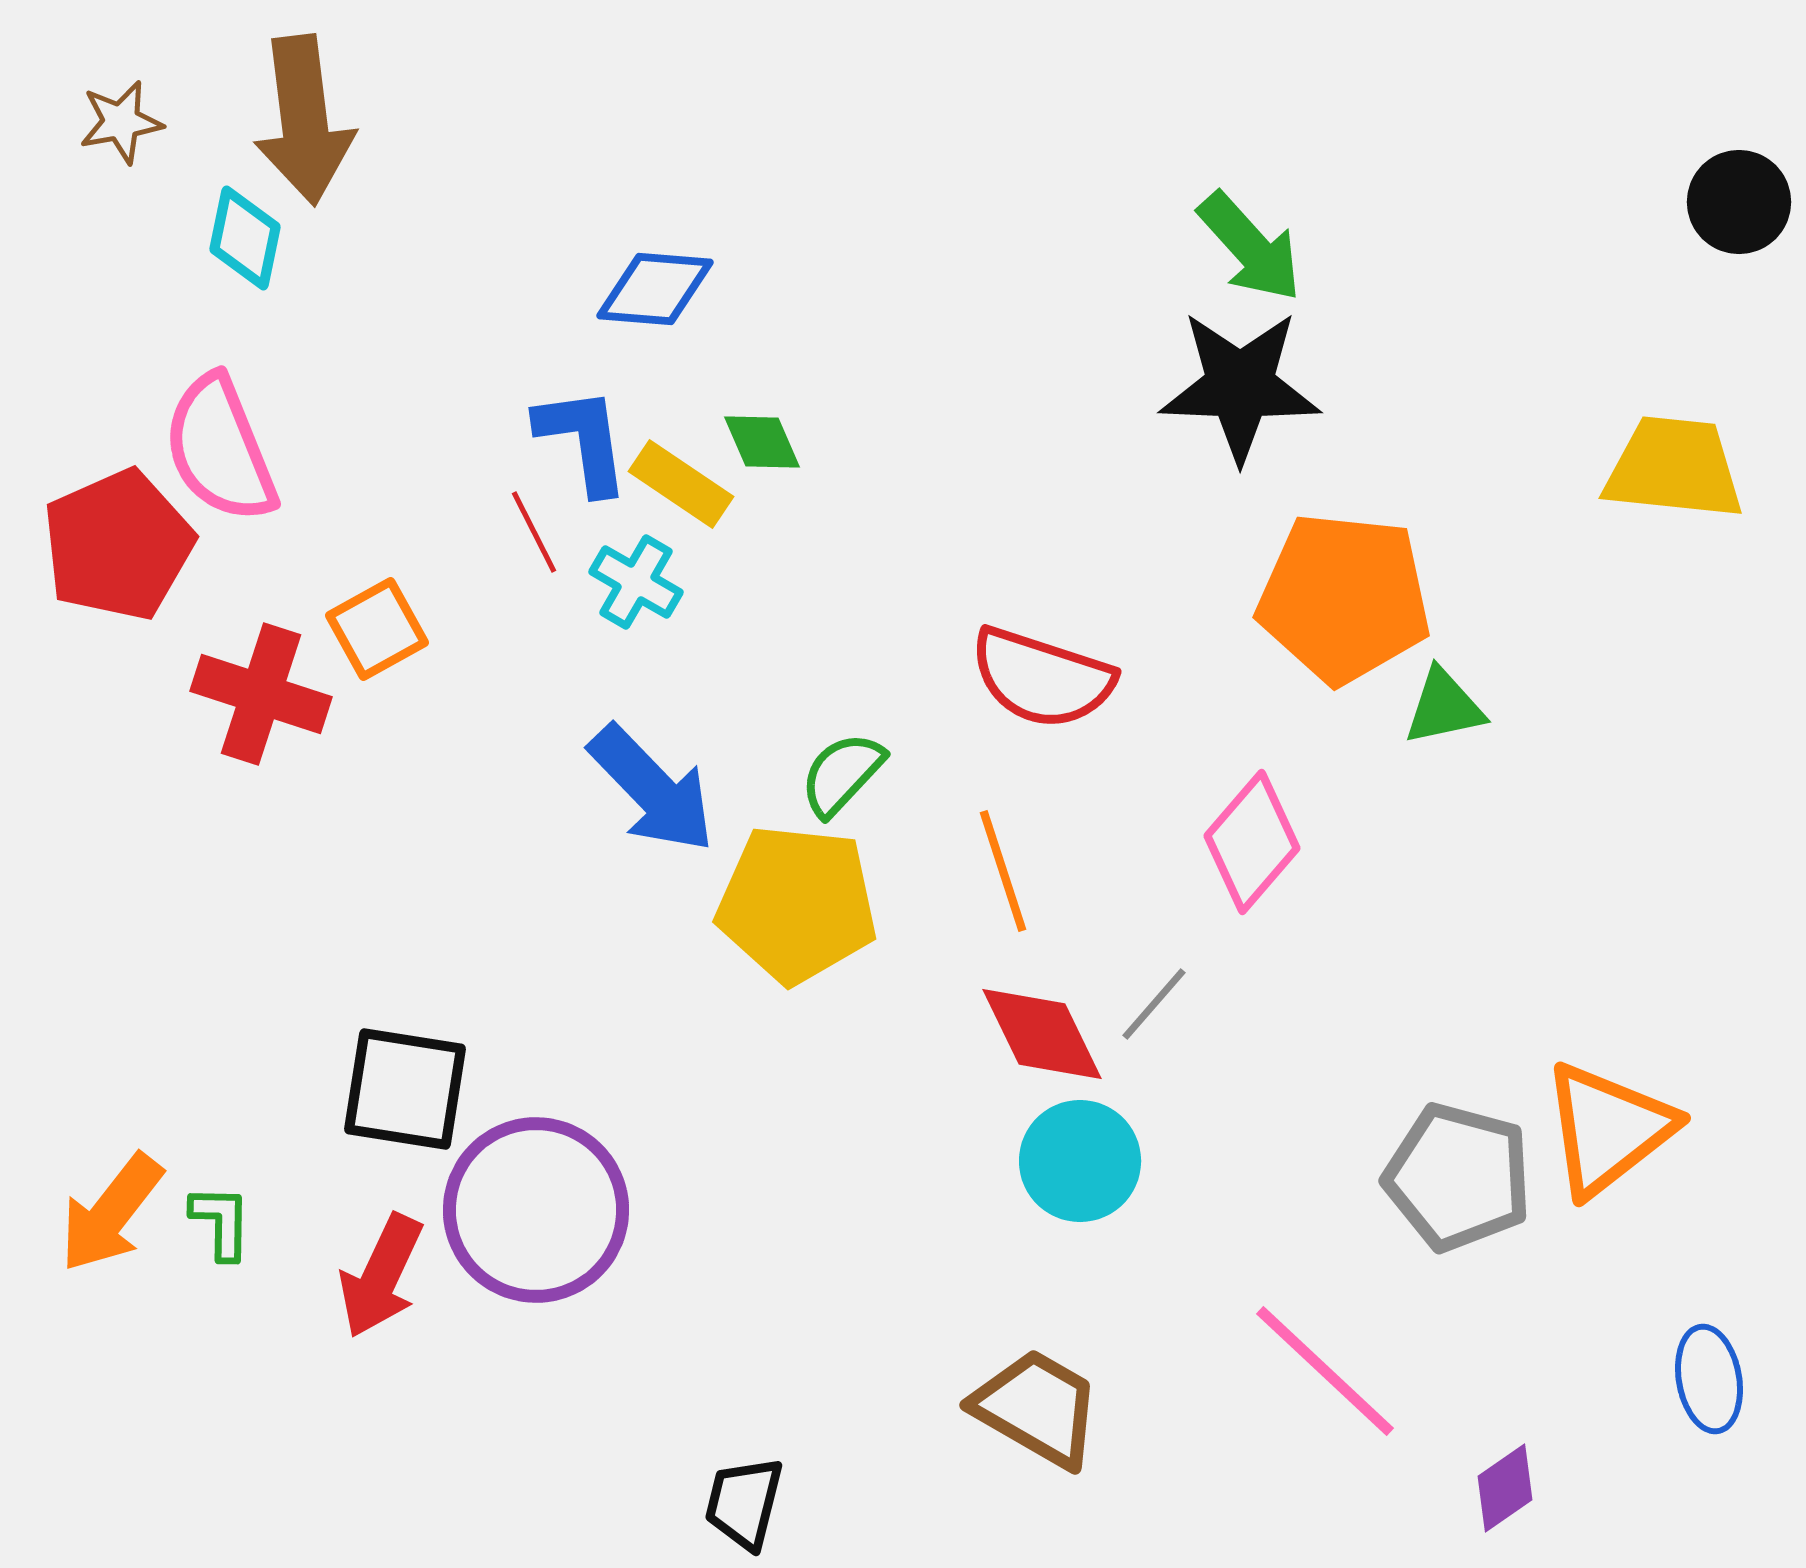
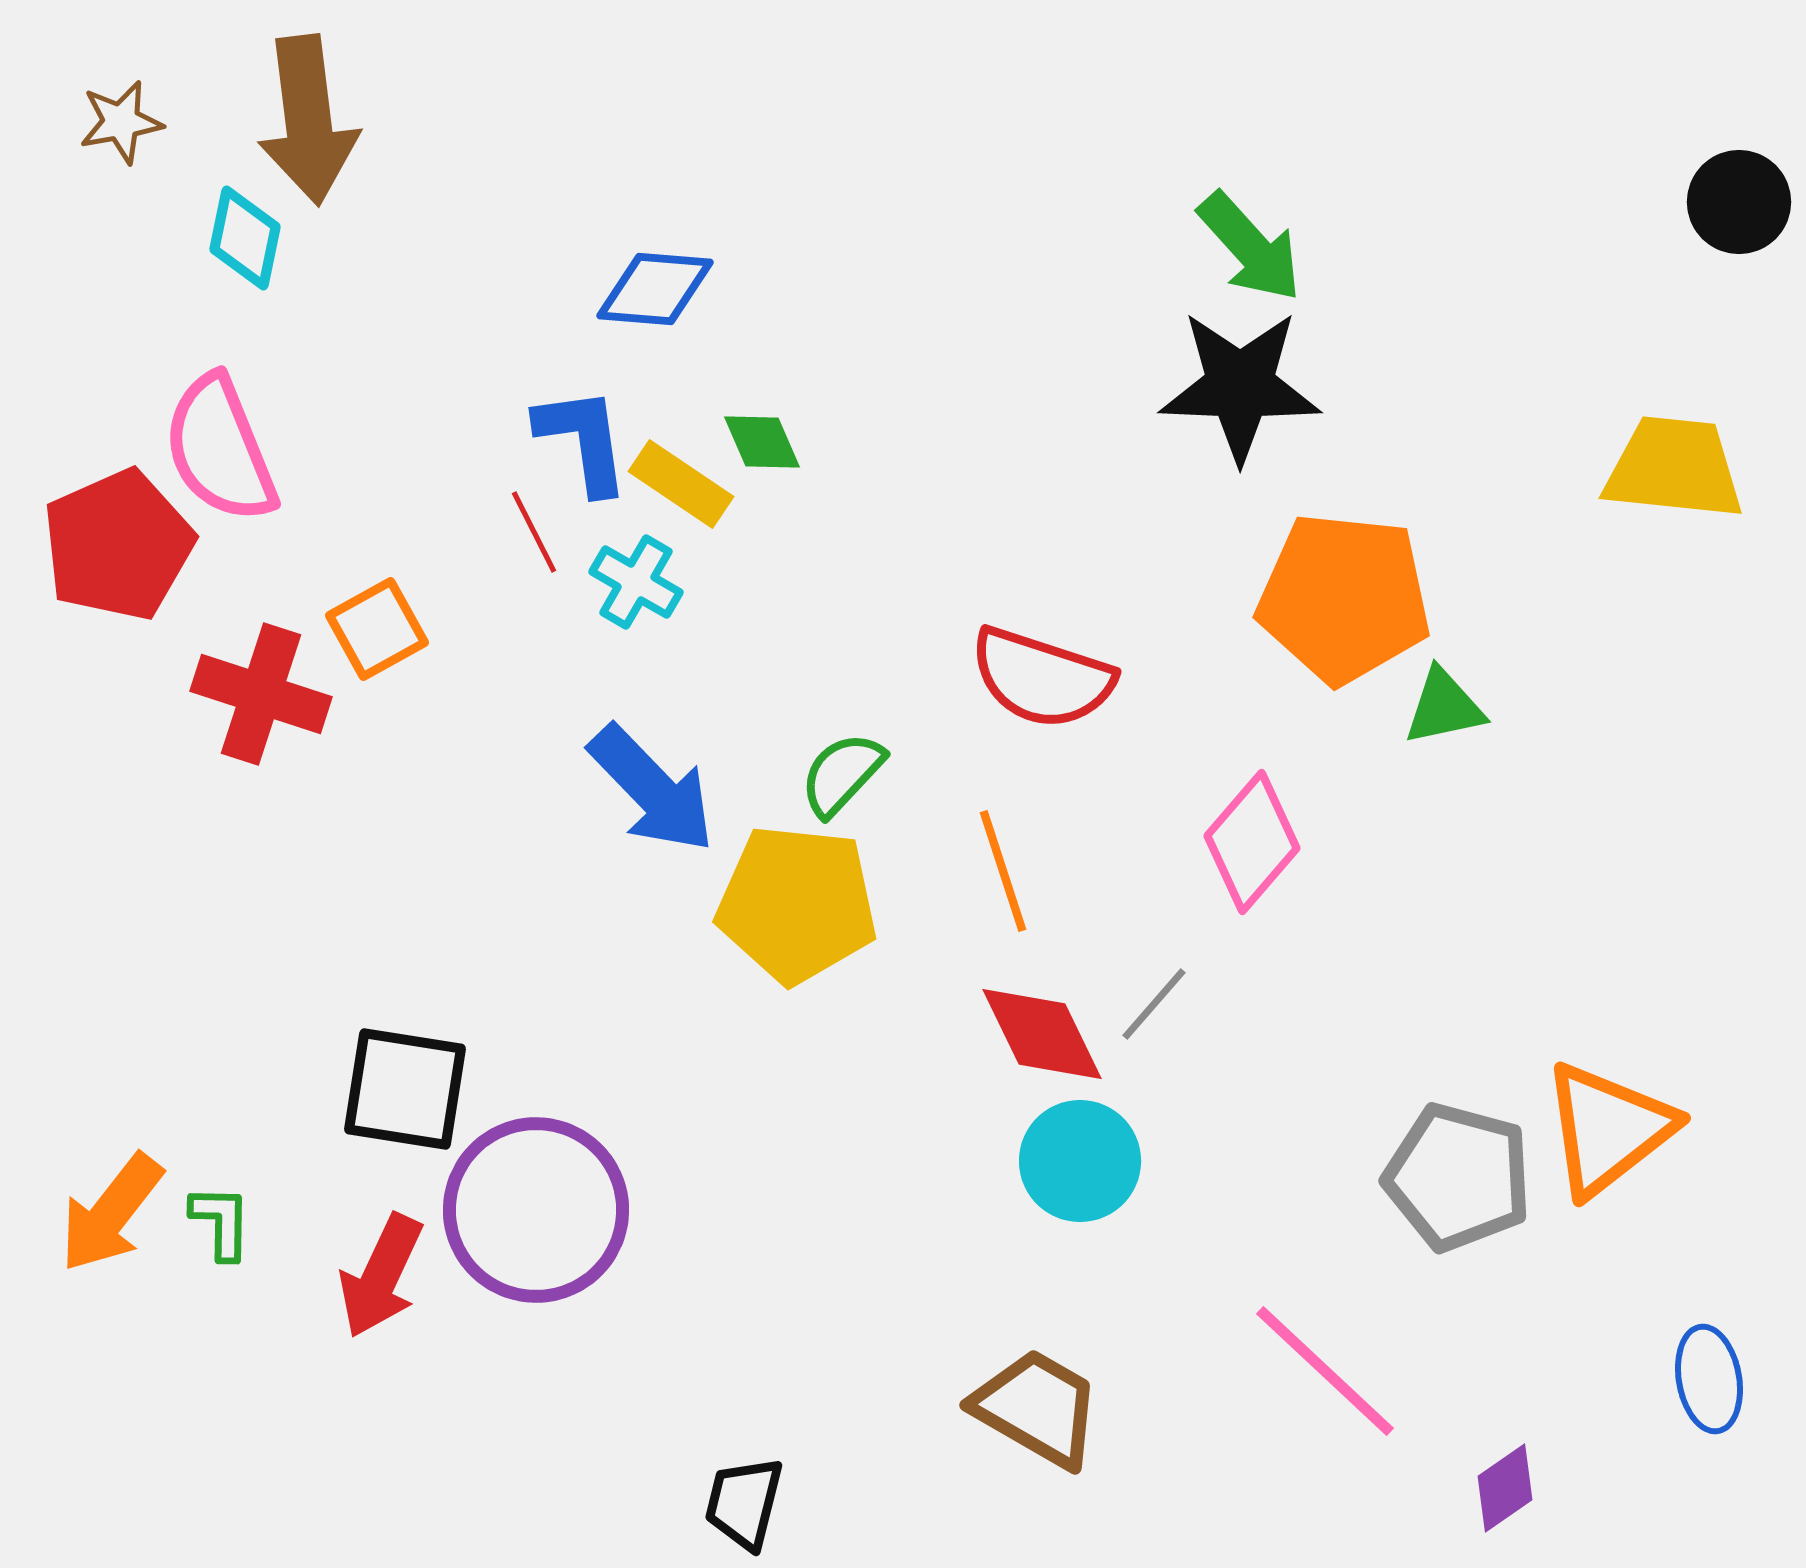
brown arrow: moved 4 px right
